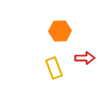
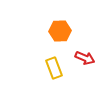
red arrow: rotated 24 degrees clockwise
